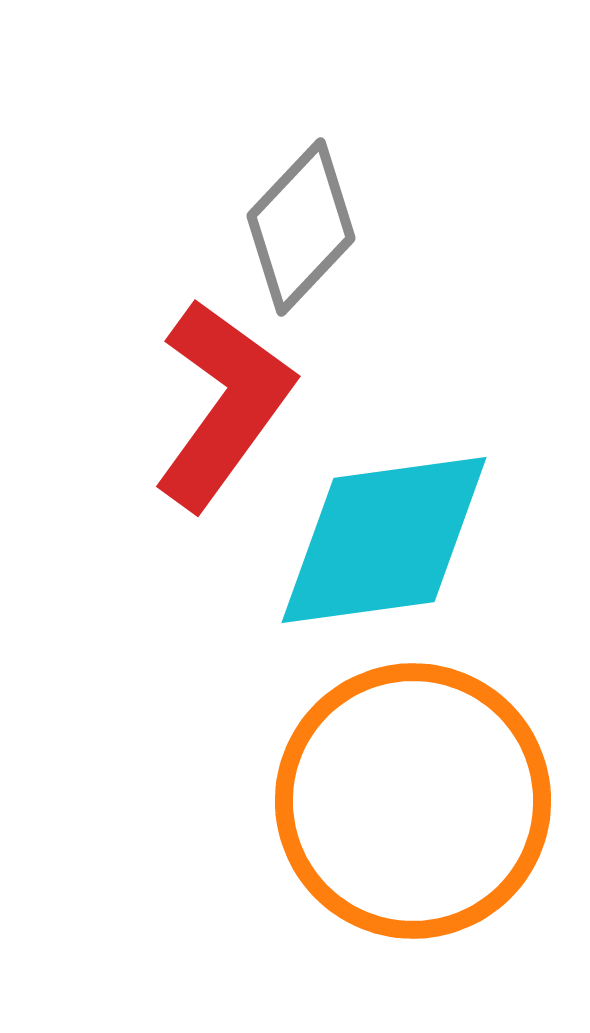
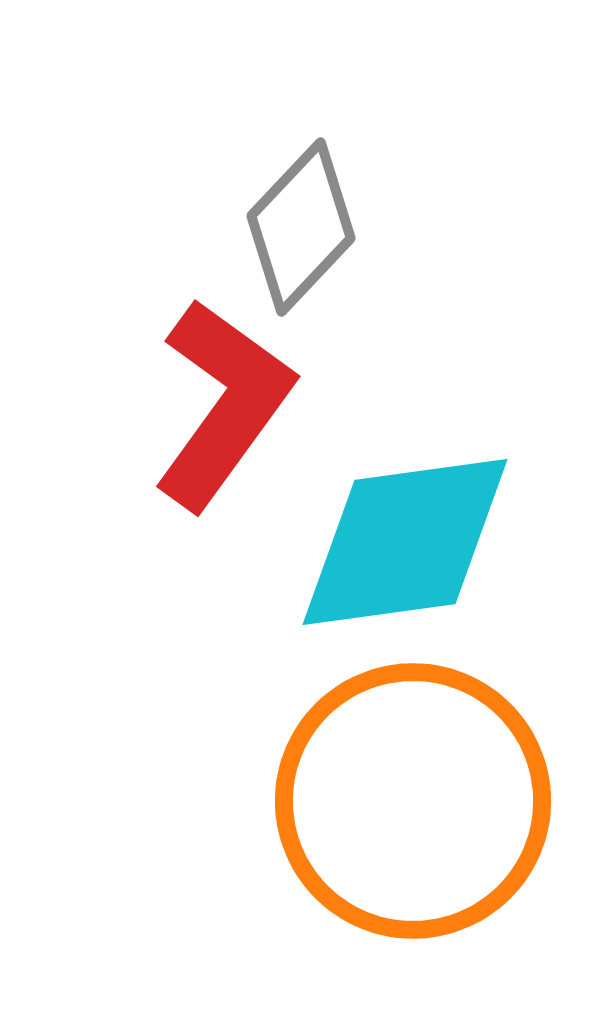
cyan diamond: moved 21 px right, 2 px down
